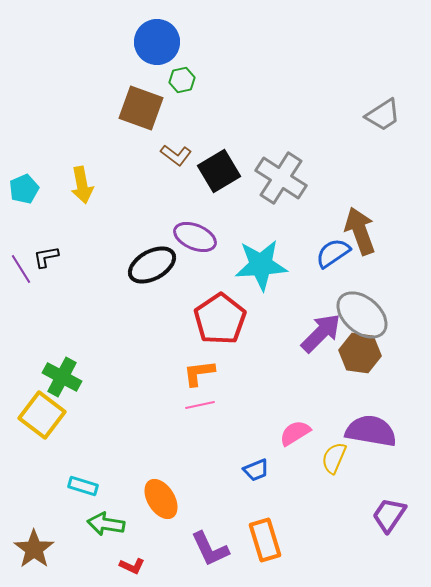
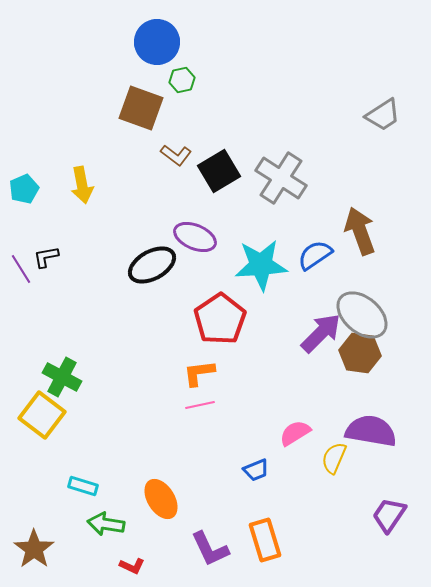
blue semicircle: moved 18 px left, 2 px down
